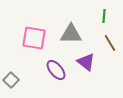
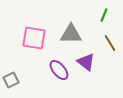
green line: moved 1 px up; rotated 16 degrees clockwise
purple ellipse: moved 3 px right
gray square: rotated 21 degrees clockwise
